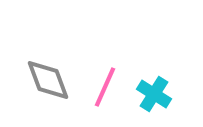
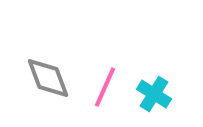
gray diamond: moved 2 px up
